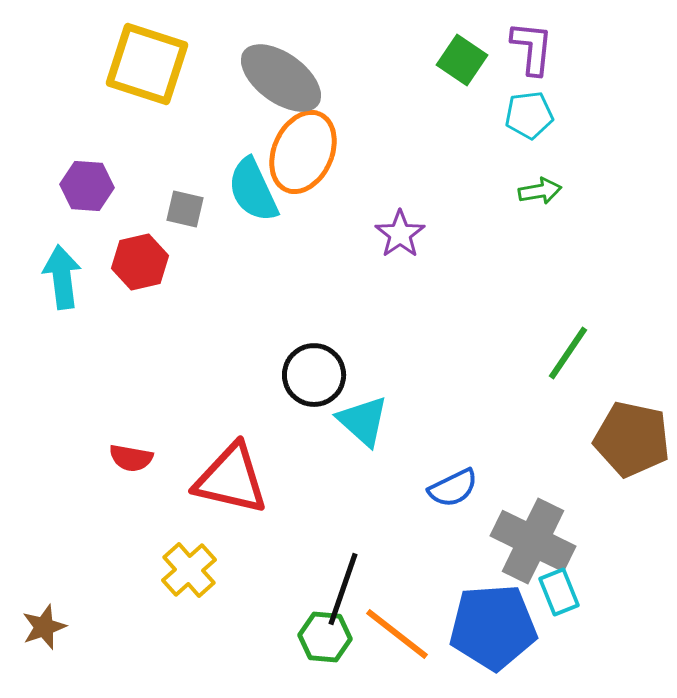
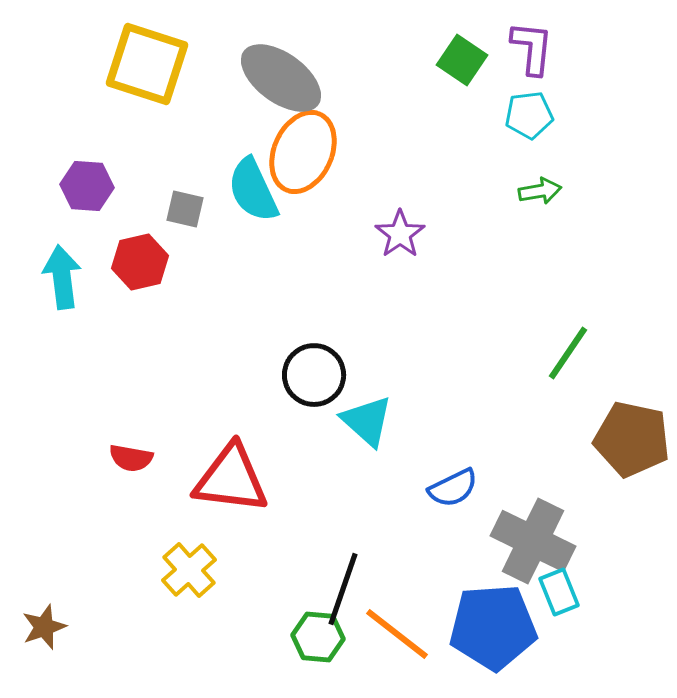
cyan triangle: moved 4 px right
red triangle: rotated 6 degrees counterclockwise
green hexagon: moved 7 px left
